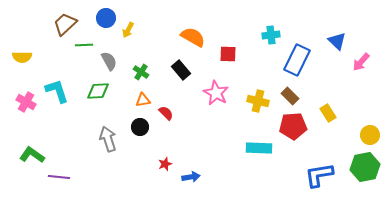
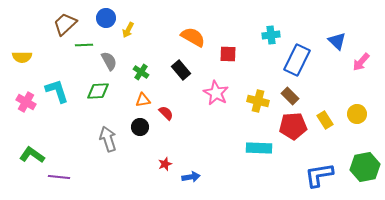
yellow rectangle: moved 3 px left, 7 px down
yellow circle: moved 13 px left, 21 px up
